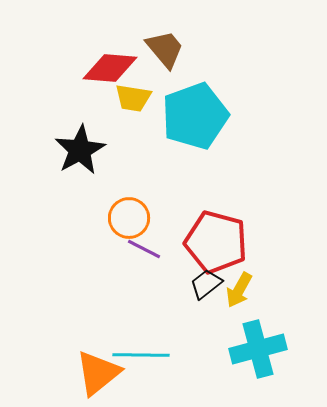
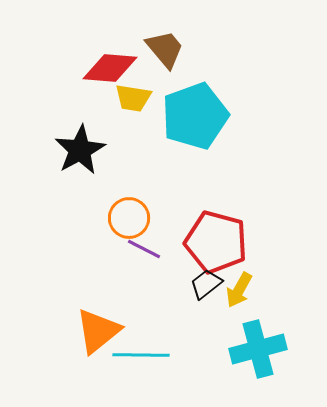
orange triangle: moved 42 px up
